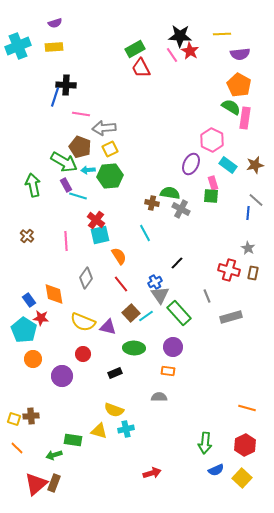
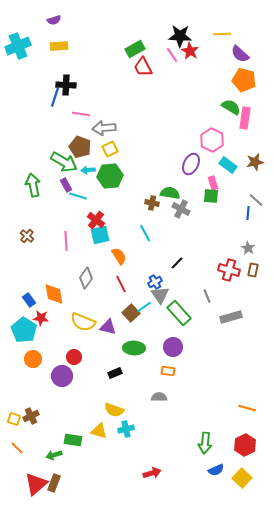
purple semicircle at (55, 23): moved 1 px left, 3 px up
yellow rectangle at (54, 47): moved 5 px right, 1 px up
purple semicircle at (240, 54): rotated 48 degrees clockwise
red trapezoid at (141, 68): moved 2 px right, 1 px up
orange pentagon at (239, 85): moved 5 px right, 5 px up; rotated 15 degrees counterclockwise
brown star at (255, 165): moved 3 px up
brown rectangle at (253, 273): moved 3 px up
red line at (121, 284): rotated 12 degrees clockwise
cyan line at (146, 316): moved 2 px left, 9 px up
red circle at (83, 354): moved 9 px left, 3 px down
brown cross at (31, 416): rotated 21 degrees counterclockwise
